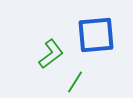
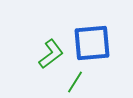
blue square: moved 4 px left, 8 px down
